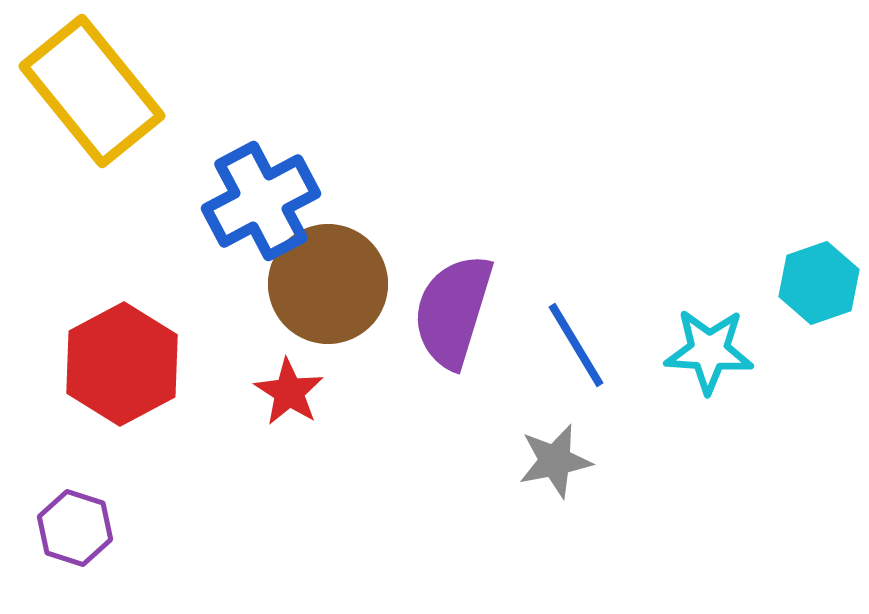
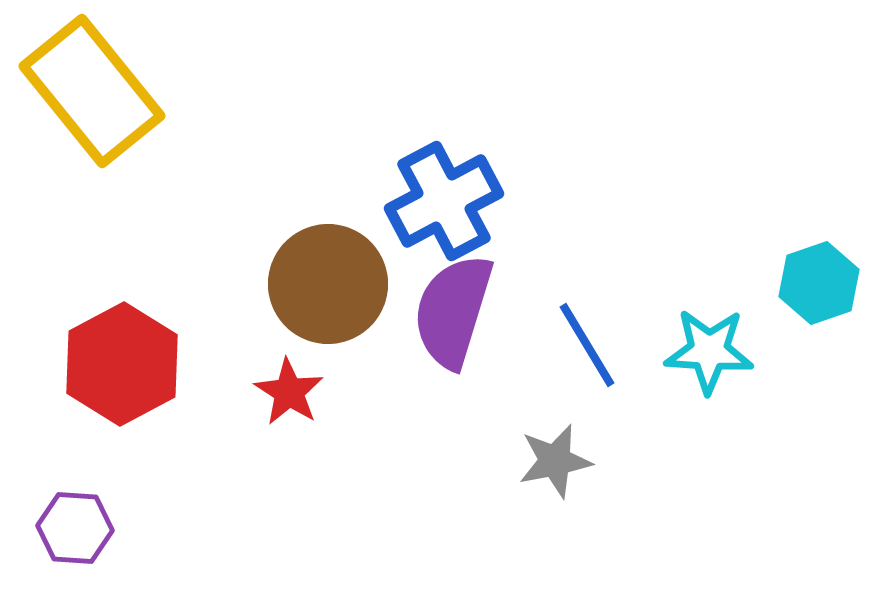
blue cross: moved 183 px right
blue line: moved 11 px right
purple hexagon: rotated 14 degrees counterclockwise
